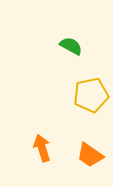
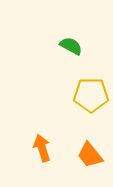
yellow pentagon: rotated 12 degrees clockwise
orange trapezoid: rotated 16 degrees clockwise
